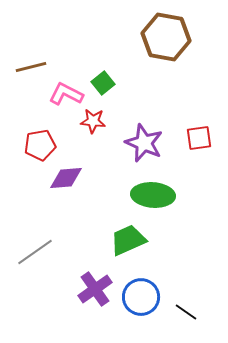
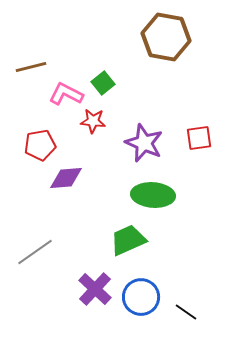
purple cross: rotated 12 degrees counterclockwise
